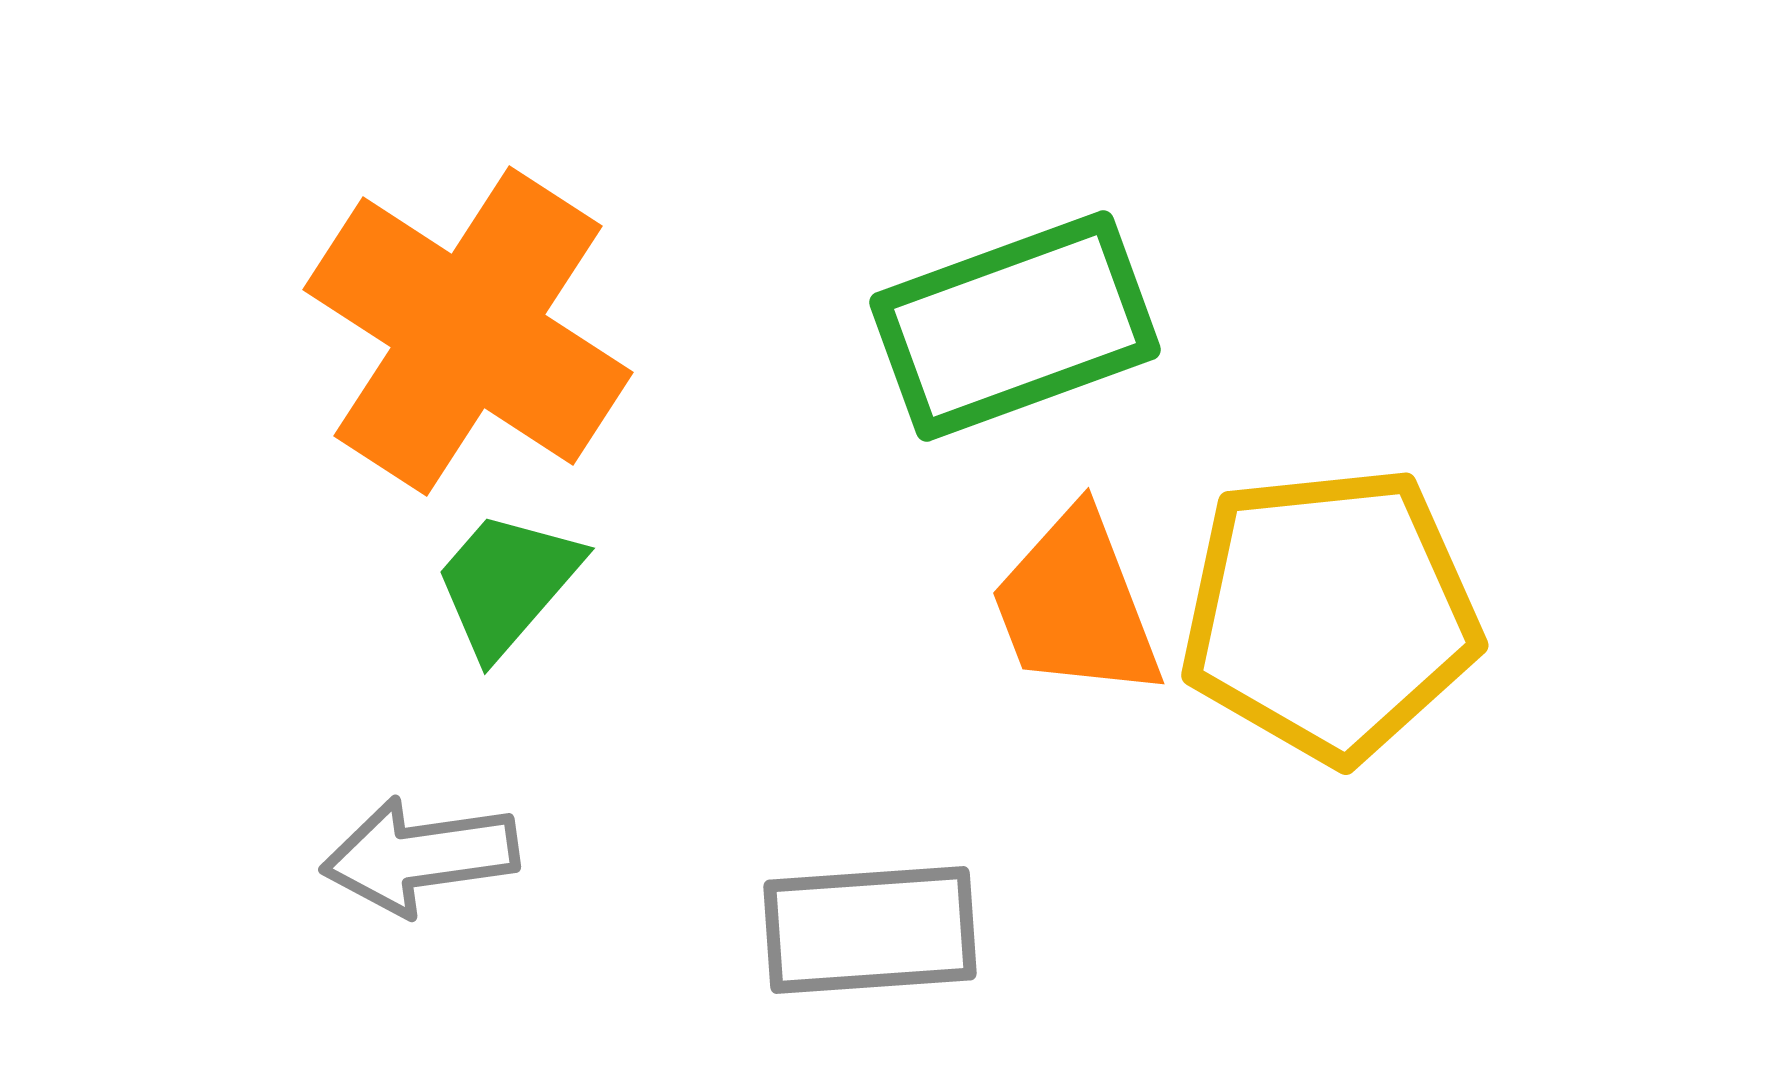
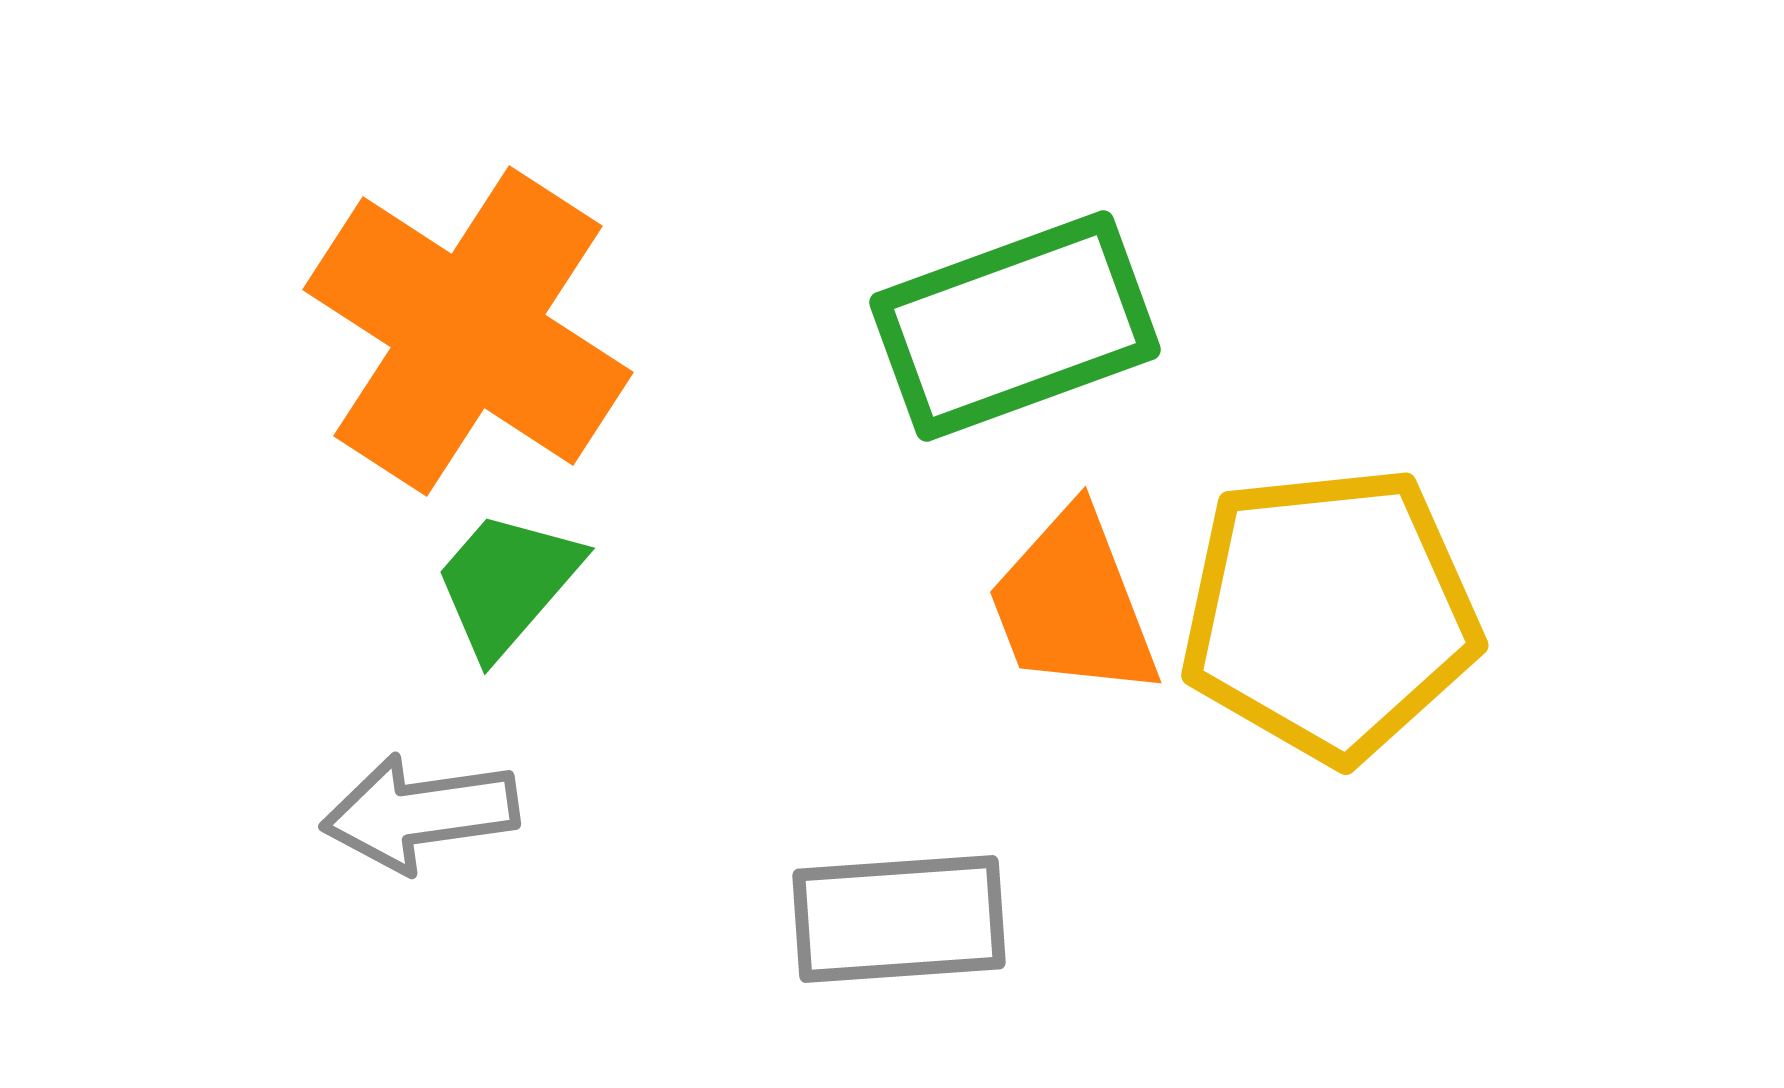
orange trapezoid: moved 3 px left, 1 px up
gray arrow: moved 43 px up
gray rectangle: moved 29 px right, 11 px up
